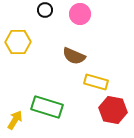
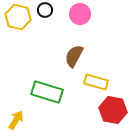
yellow hexagon: moved 25 px up; rotated 15 degrees clockwise
brown semicircle: rotated 95 degrees clockwise
green rectangle: moved 15 px up
yellow arrow: moved 1 px right
